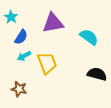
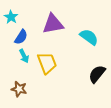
purple triangle: moved 1 px down
cyan arrow: rotated 88 degrees counterclockwise
black semicircle: rotated 66 degrees counterclockwise
